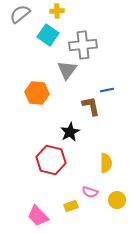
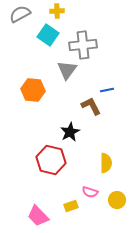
gray semicircle: rotated 10 degrees clockwise
orange hexagon: moved 4 px left, 3 px up
brown L-shape: rotated 15 degrees counterclockwise
